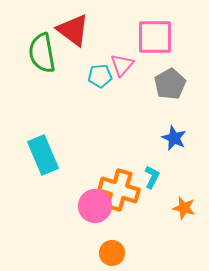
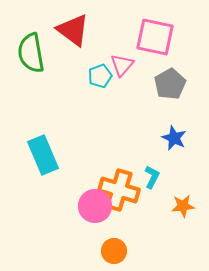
pink square: rotated 12 degrees clockwise
green semicircle: moved 11 px left
cyan pentagon: rotated 15 degrees counterclockwise
orange star: moved 1 px left, 2 px up; rotated 20 degrees counterclockwise
orange circle: moved 2 px right, 2 px up
